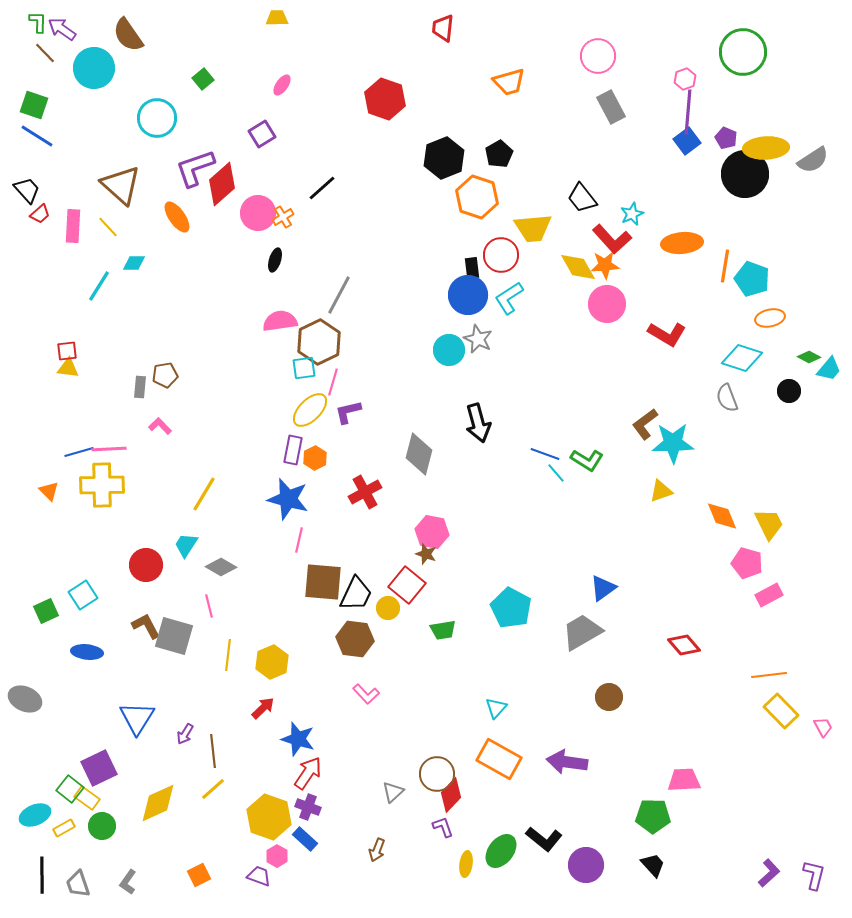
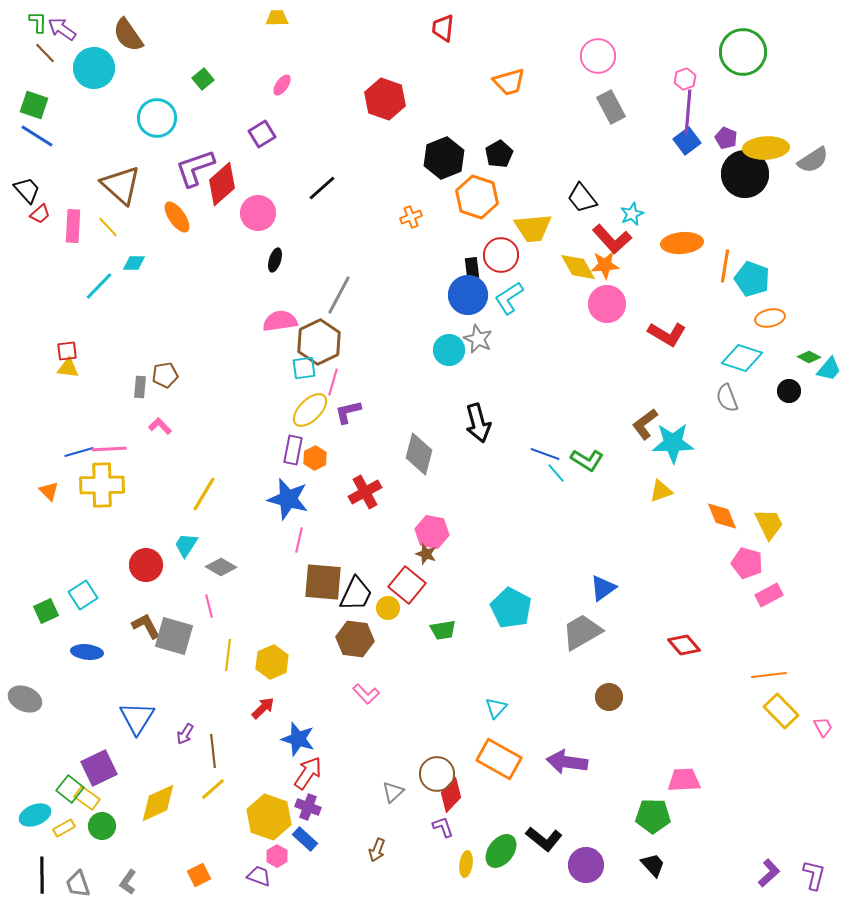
orange cross at (283, 217): moved 128 px right; rotated 10 degrees clockwise
cyan line at (99, 286): rotated 12 degrees clockwise
